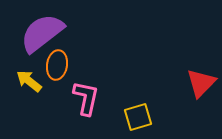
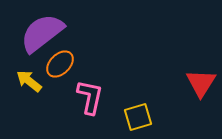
orange ellipse: moved 3 px right, 1 px up; rotated 36 degrees clockwise
red triangle: rotated 12 degrees counterclockwise
pink L-shape: moved 4 px right, 1 px up
